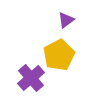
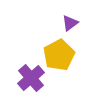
purple triangle: moved 4 px right, 3 px down
